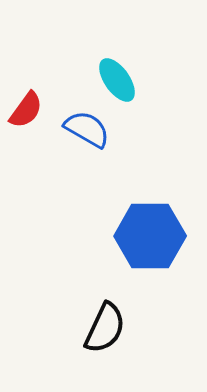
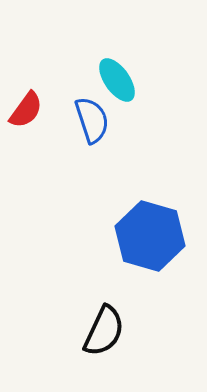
blue semicircle: moved 5 px right, 9 px up; rotated 42 degrees clockwise
blue hexagon: rotated 16 degrees clockwise
black semicircle: moved 1 px left, 3 px down
